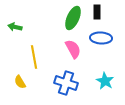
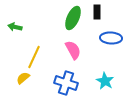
blue ellipse: moved 10 px right
pink semicircle: moved 1 px down
yellow line: rotated 35 degrees clockwise
yellow semicircle: moved 3 px right, 4 px up; rotated 80 degrees clockwise
